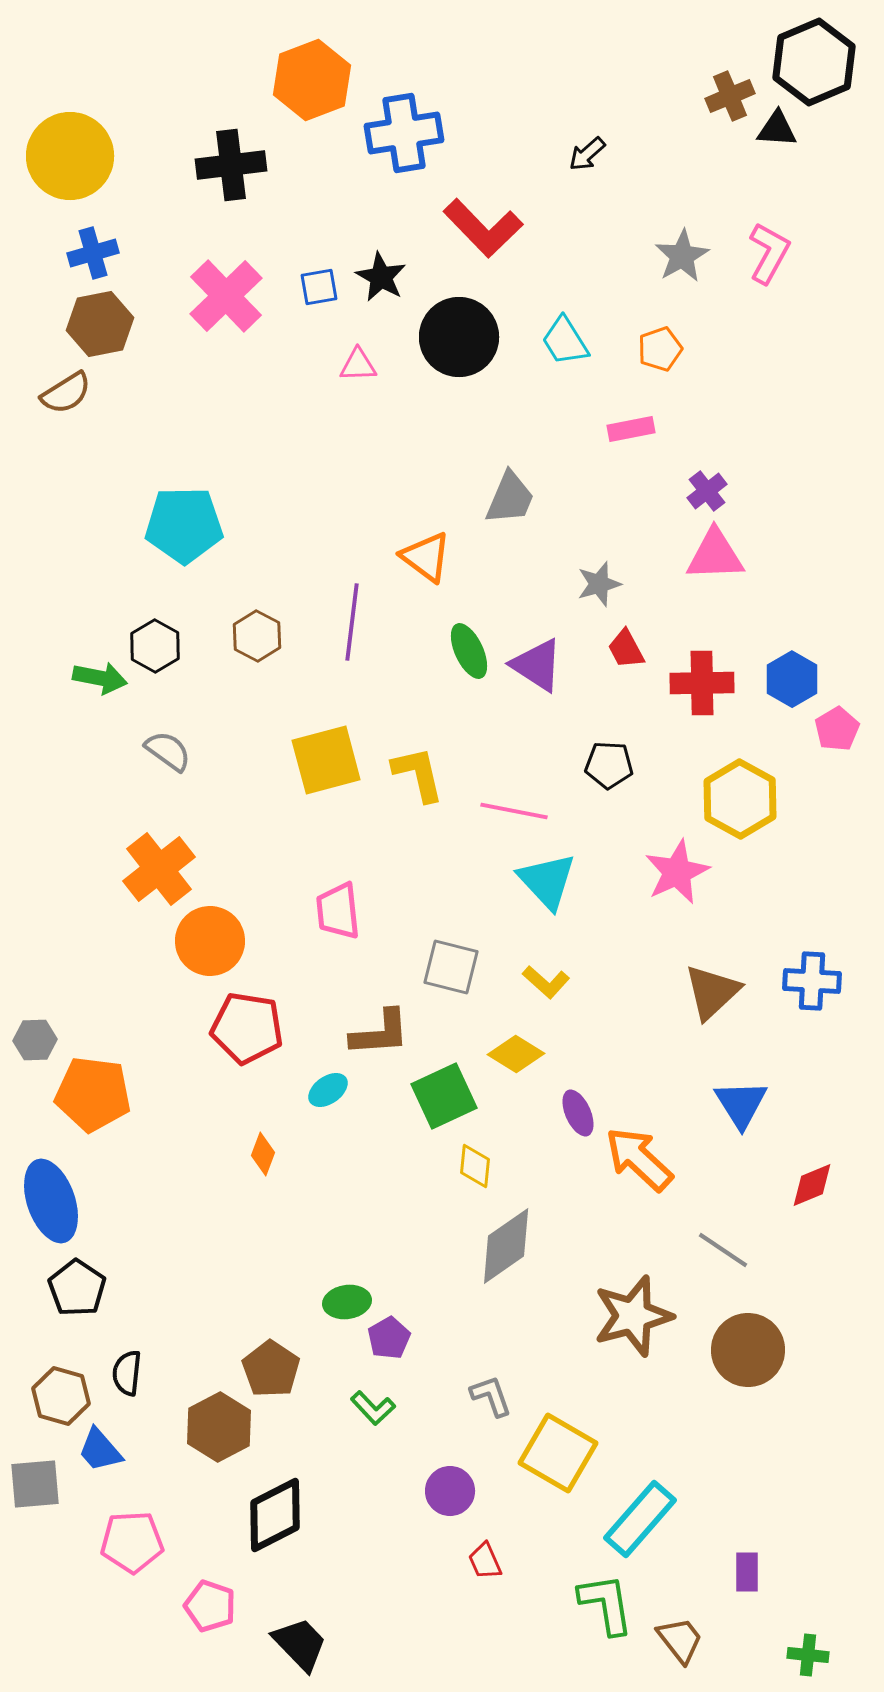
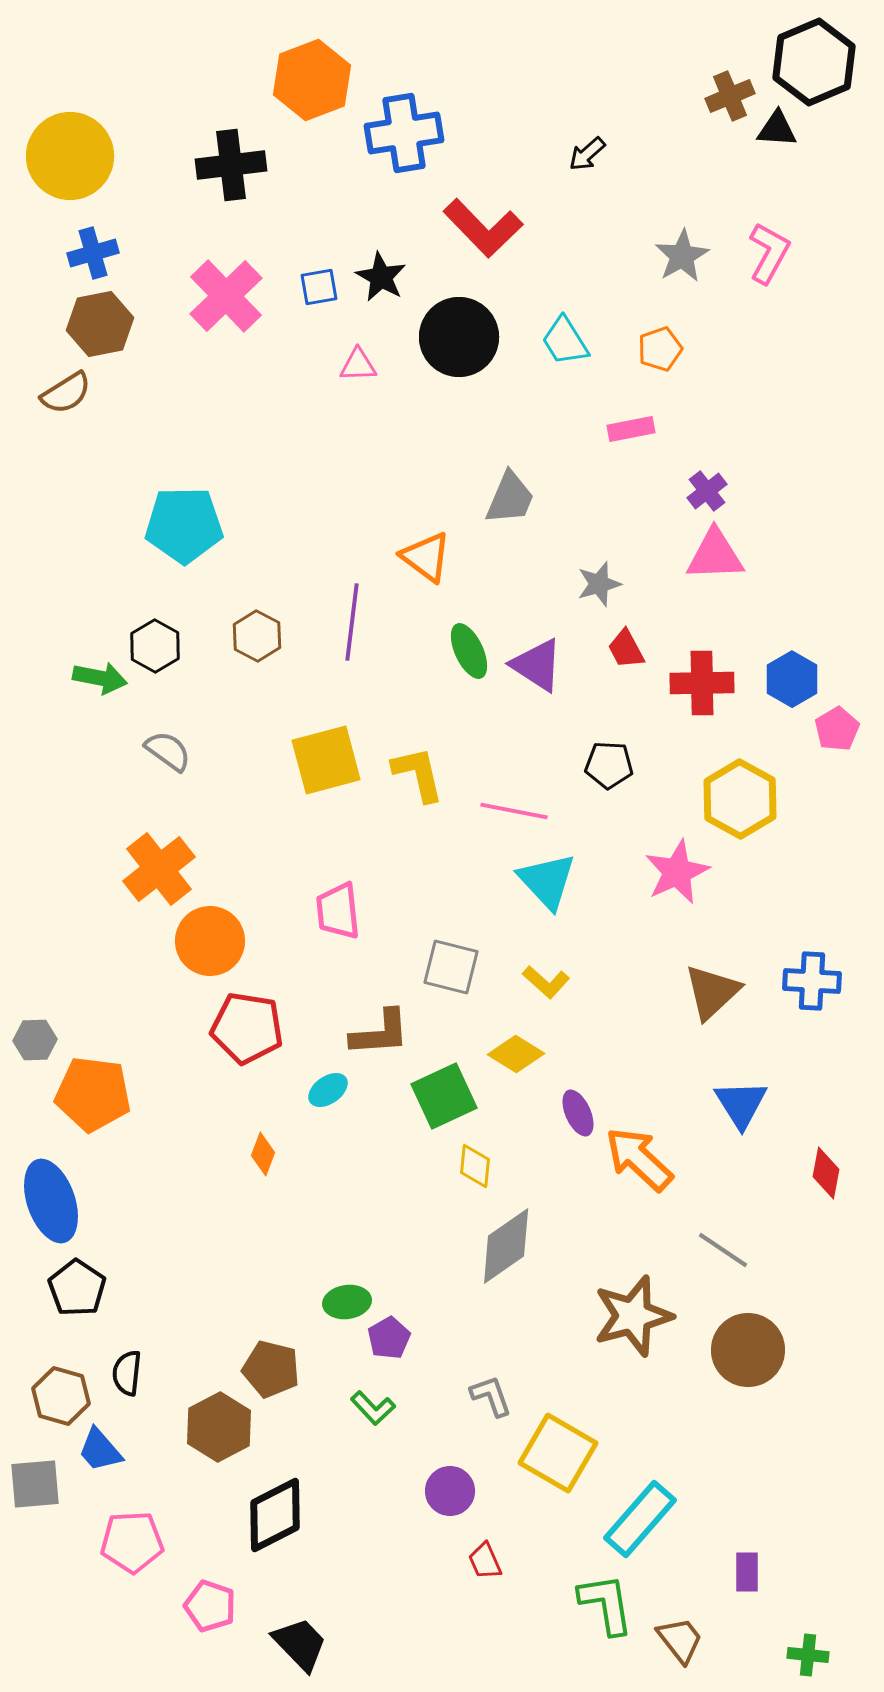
red diamond at (812, 1185): moved 14 px right, 12 px up; rotated 57 degrees counterclockwise
brown pentagon at (271, 1369): rotated 20 degrees counterclockwise
